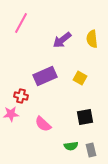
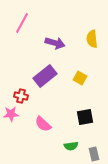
pink line: moved 1 px right
purple arrow: moved 7 px left, 3 px down; rotated 126 degrees counterclockwise
purple rectangle: rotated 15 degrees counterclockwise
gray rectangle: moved 3 px right, 4 px down
